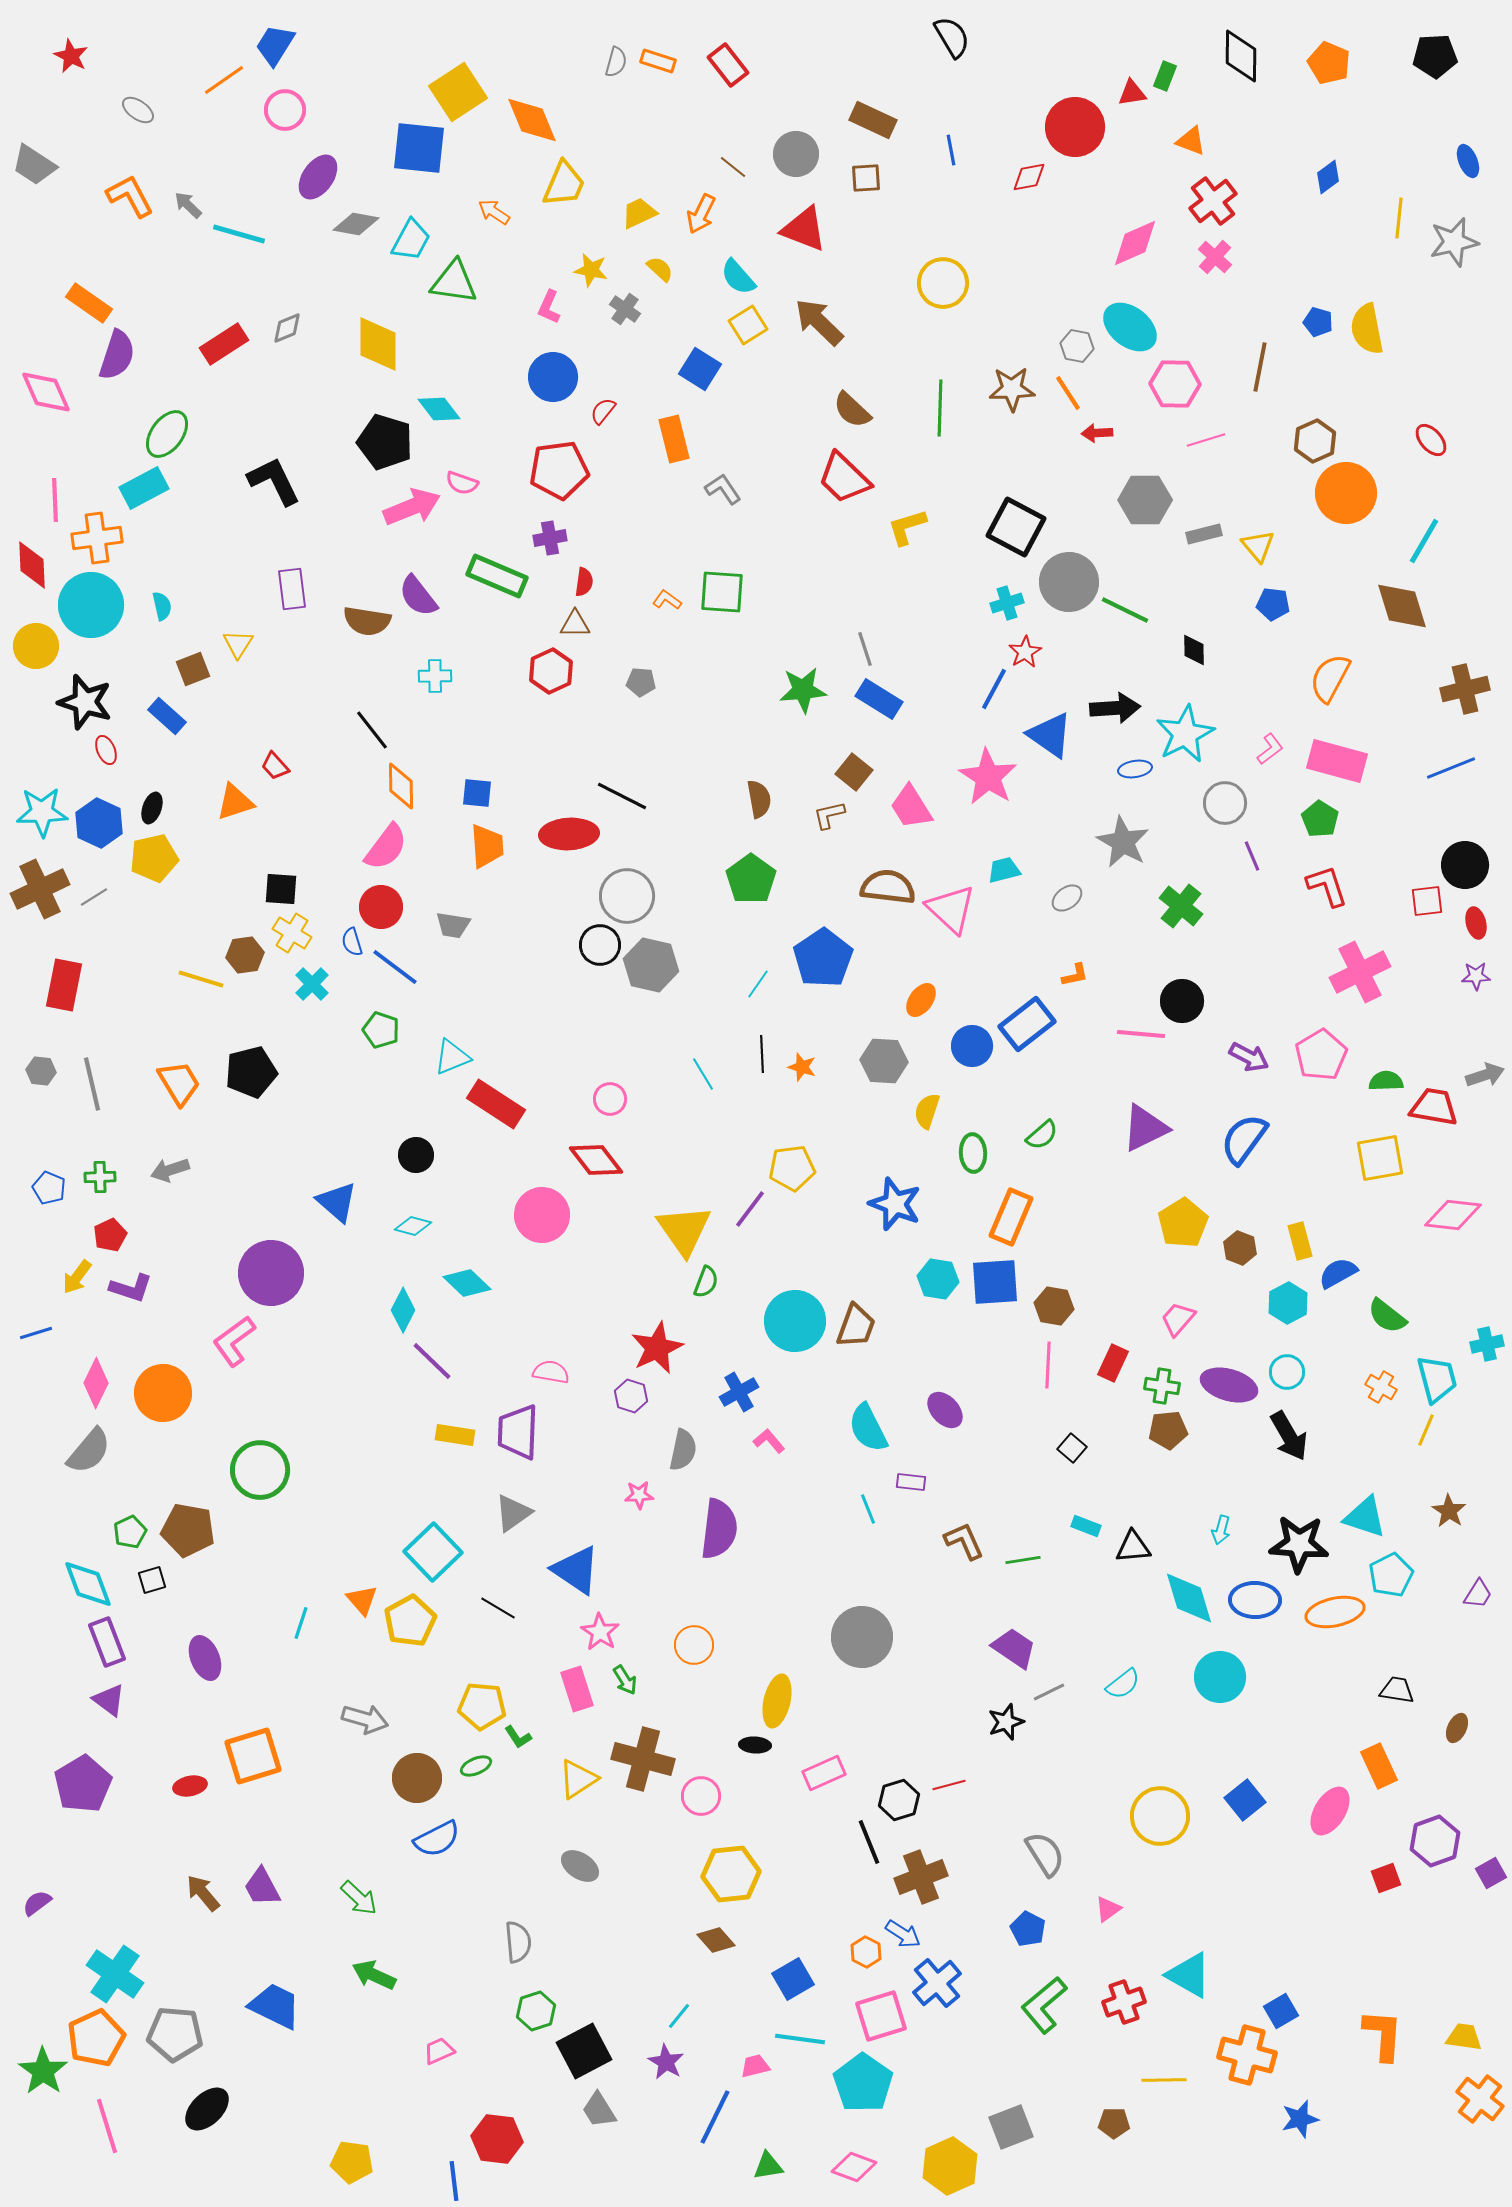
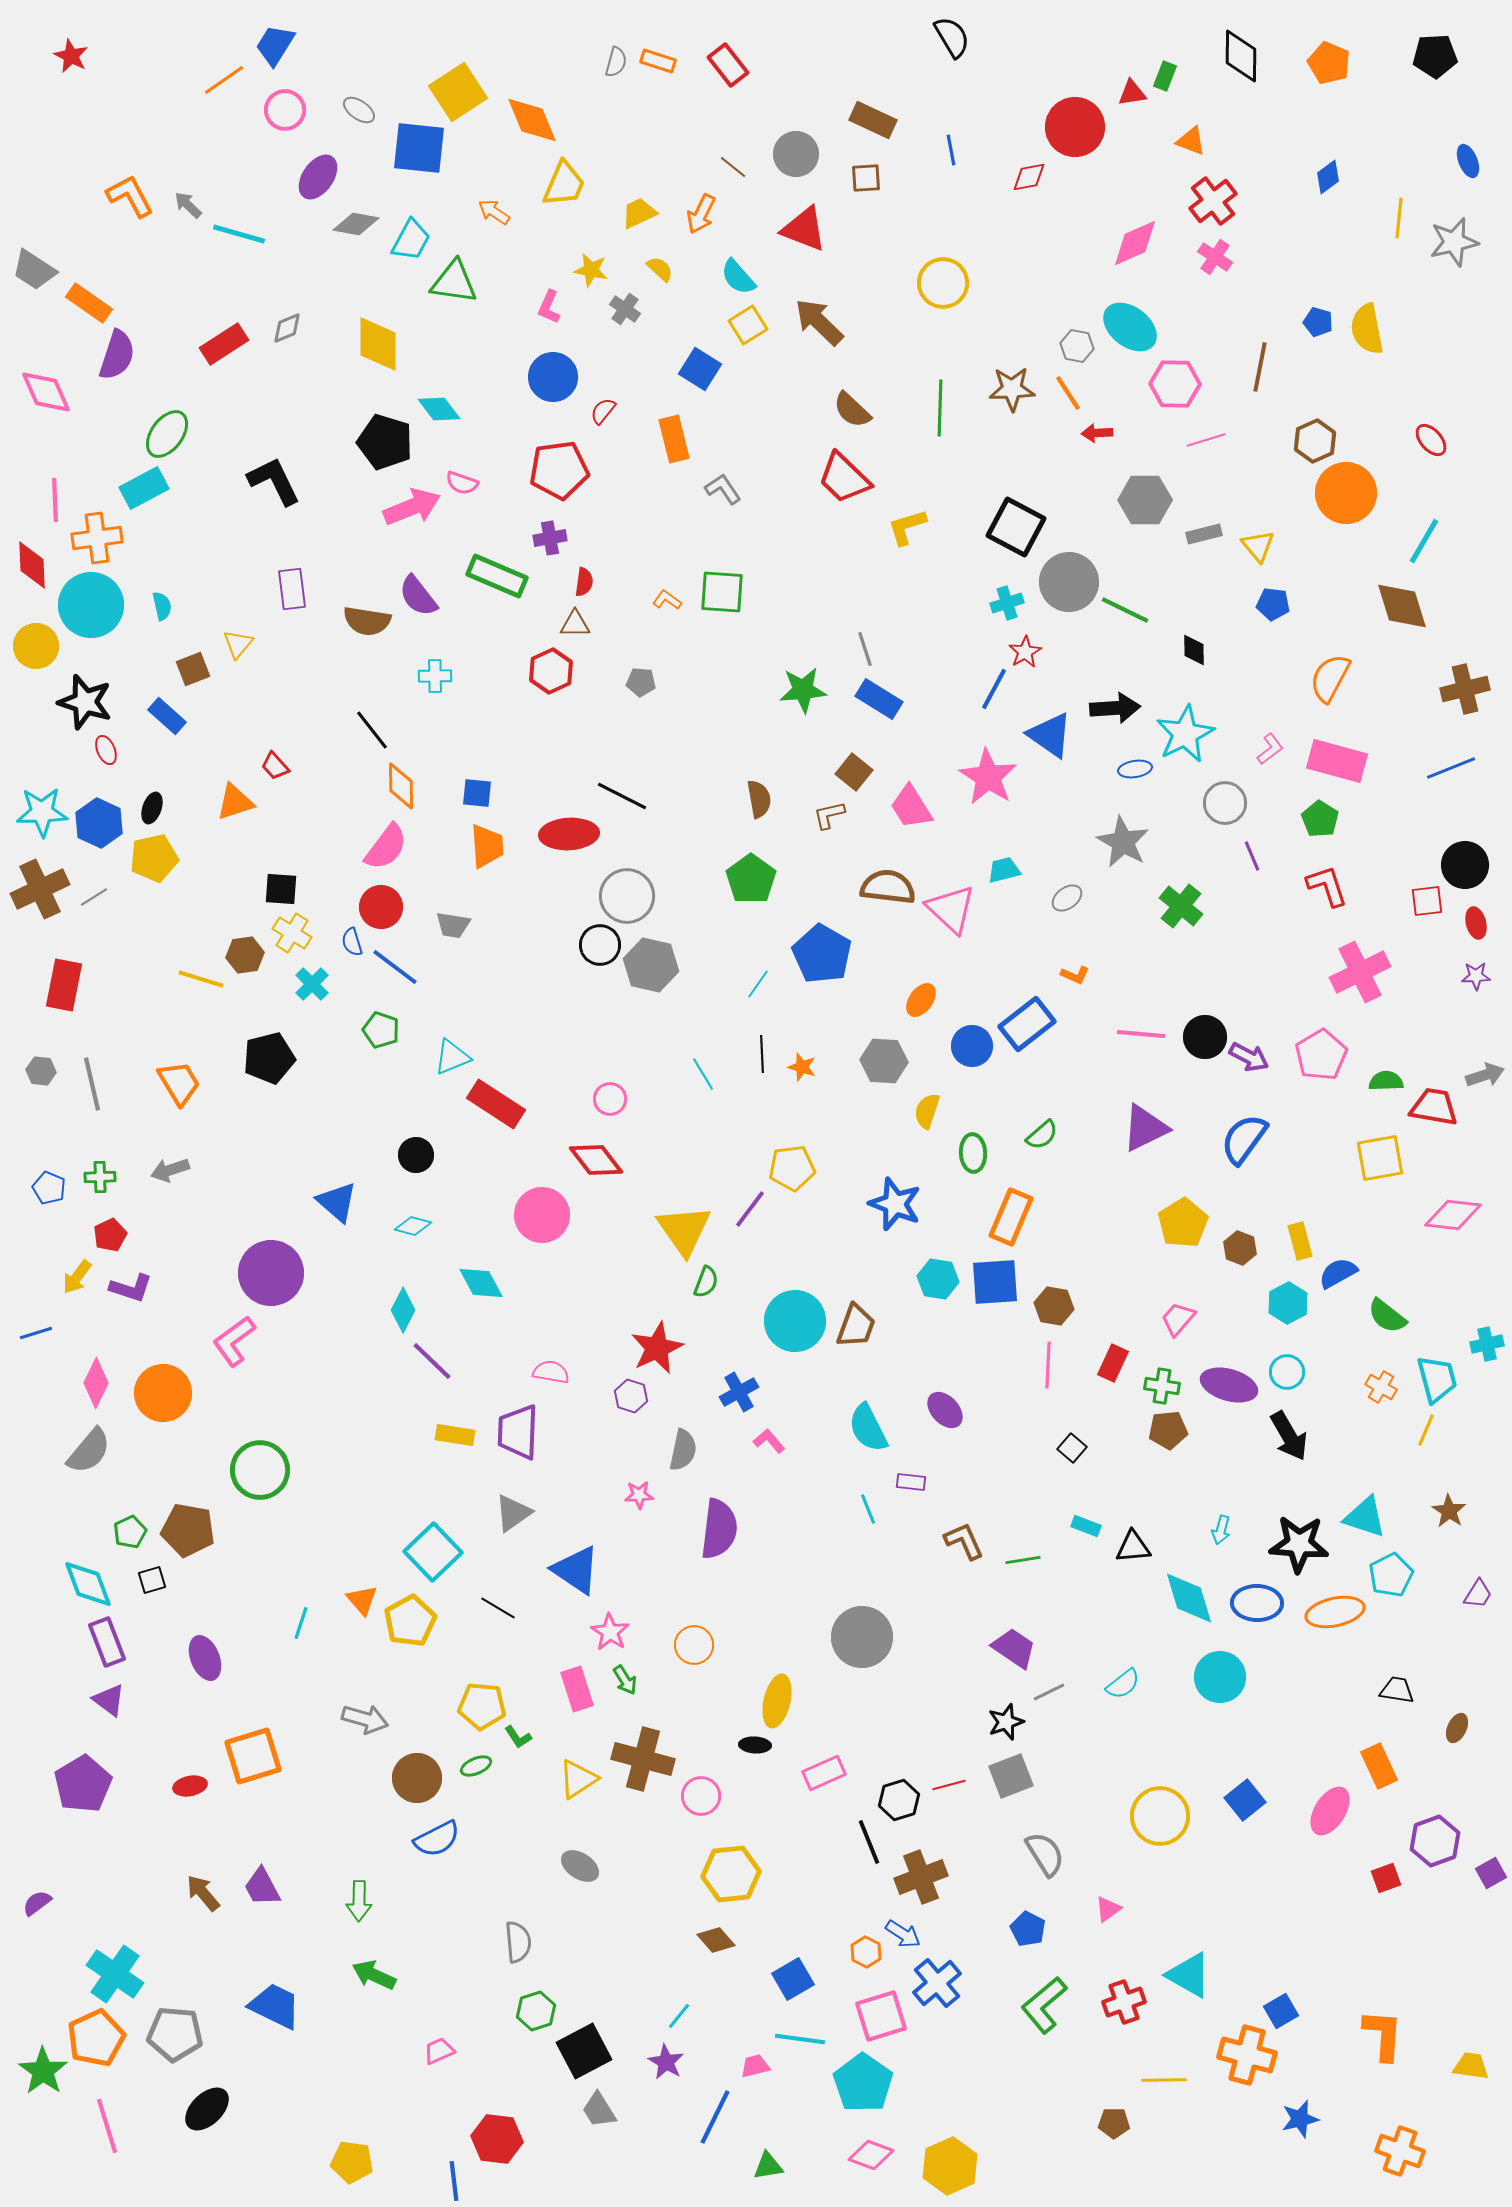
gray ellipse at (138, 110): moved 221 px right
gray trapezoid at (34, 165): moved 105 px down
pink cross at (1215, 257): rotated 8 degrees counterclockwise
yellow triangle at (238, 644): rotated 8 degrees clockwise
blue pentagon at (823, 958): moved 1 px left, 4 px up; rotated 8 degrees counterclockwise
orange L-shape at (1075, 975): rotated 36 degrees clockwise
black circle at (1182, 1001): moved 23 px right, 36 px down
black pentagon at (251, 1072): moved 18 px right, 14 px up
cyan diamond at (467, 1283): moved 14 px right; rotated 18 degrees clockwise
blue ellipse at (1255, 1600): moved 2 px right, 3 px down
pink star at (600, 1632): moved 10 px right
green arrow at (359, 1898): moved 3 px down; rotated 48 degrees clockwise
yellow trapezoid at (1464, 2037): moved 7 px right, 29 px down
orange cross at (1480, 2099): moved 80 px left, 52 px down; rotated 18 degrees counterclockwise
gray square at (1011, 2127): moved 351 px up
pink diamond at (854, 2167): moved 17 px right, 12 px up
